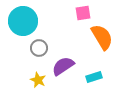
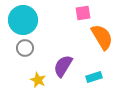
cyan circle: moved 1 px up
gray circle: moved 14 px left
purple semicircle: rotated 25 degrees counterclockwise
